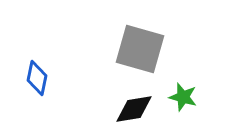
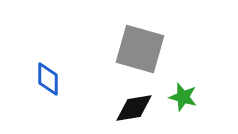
blue diamond: moved 11 px right, 1 px down; rotated 12 degrees counterclockwise
black diamond: moved 1 px up
